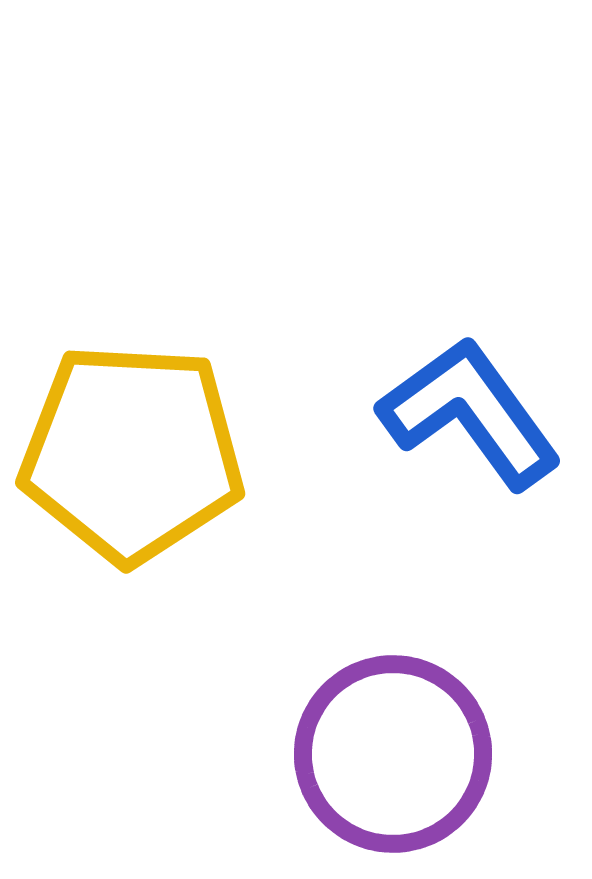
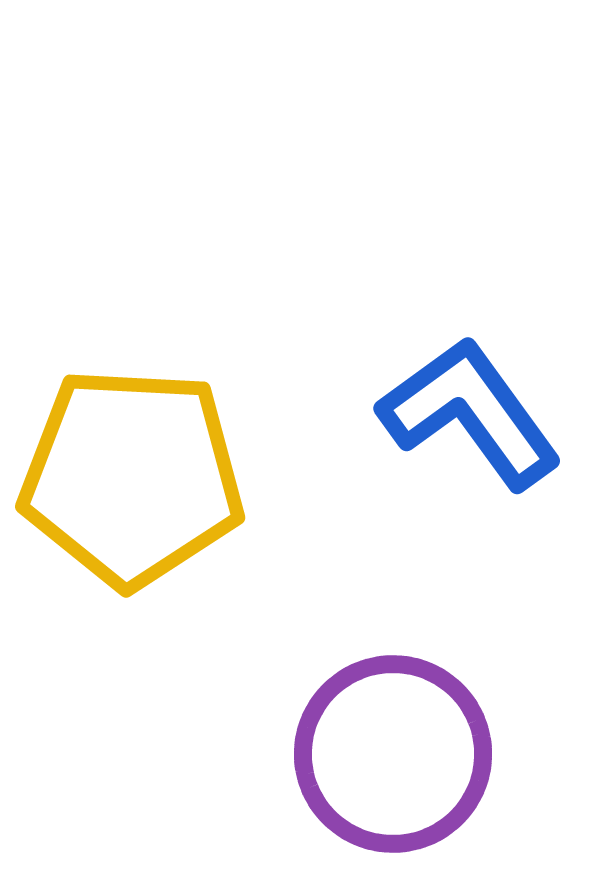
yellow pentagon: moved 24 px down
